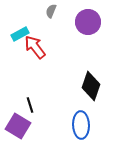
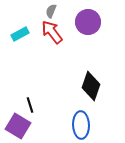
red arrow: moved 17 px right, 15 px up
